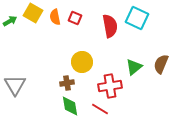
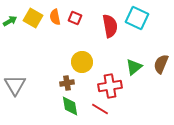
yellow square: moved 5 px down
